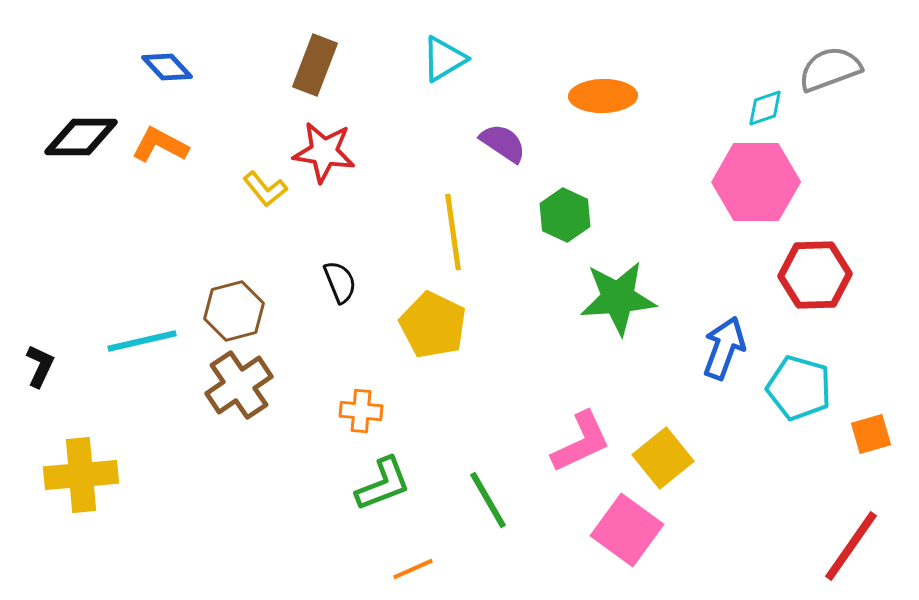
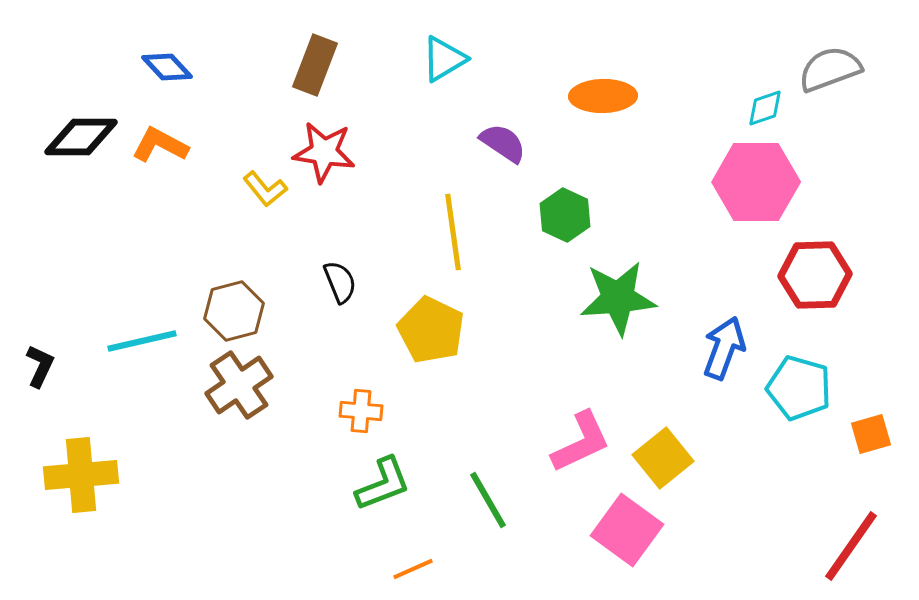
yellow pentagon: moved 2 px left, 5 px down
